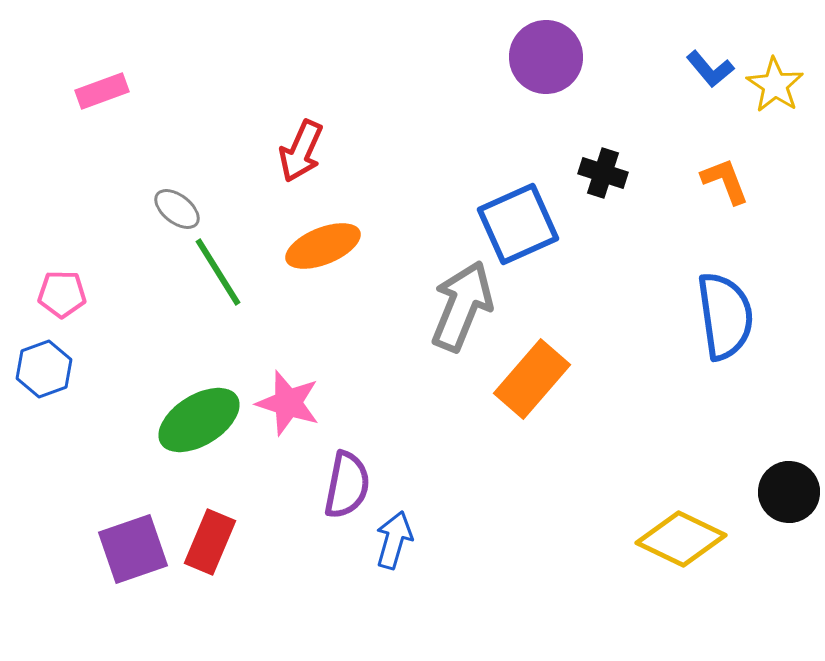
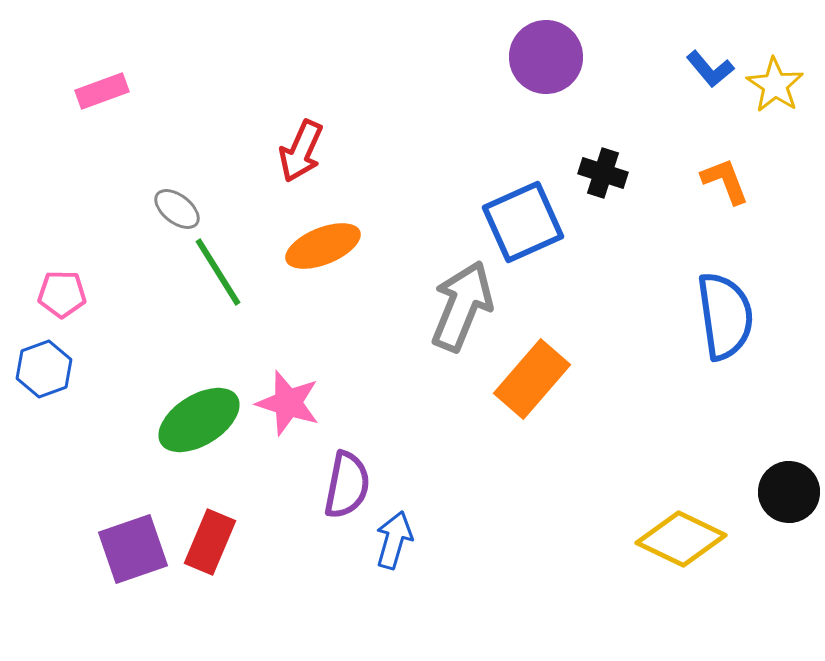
blue square: moved 5 px right, 2 px up
